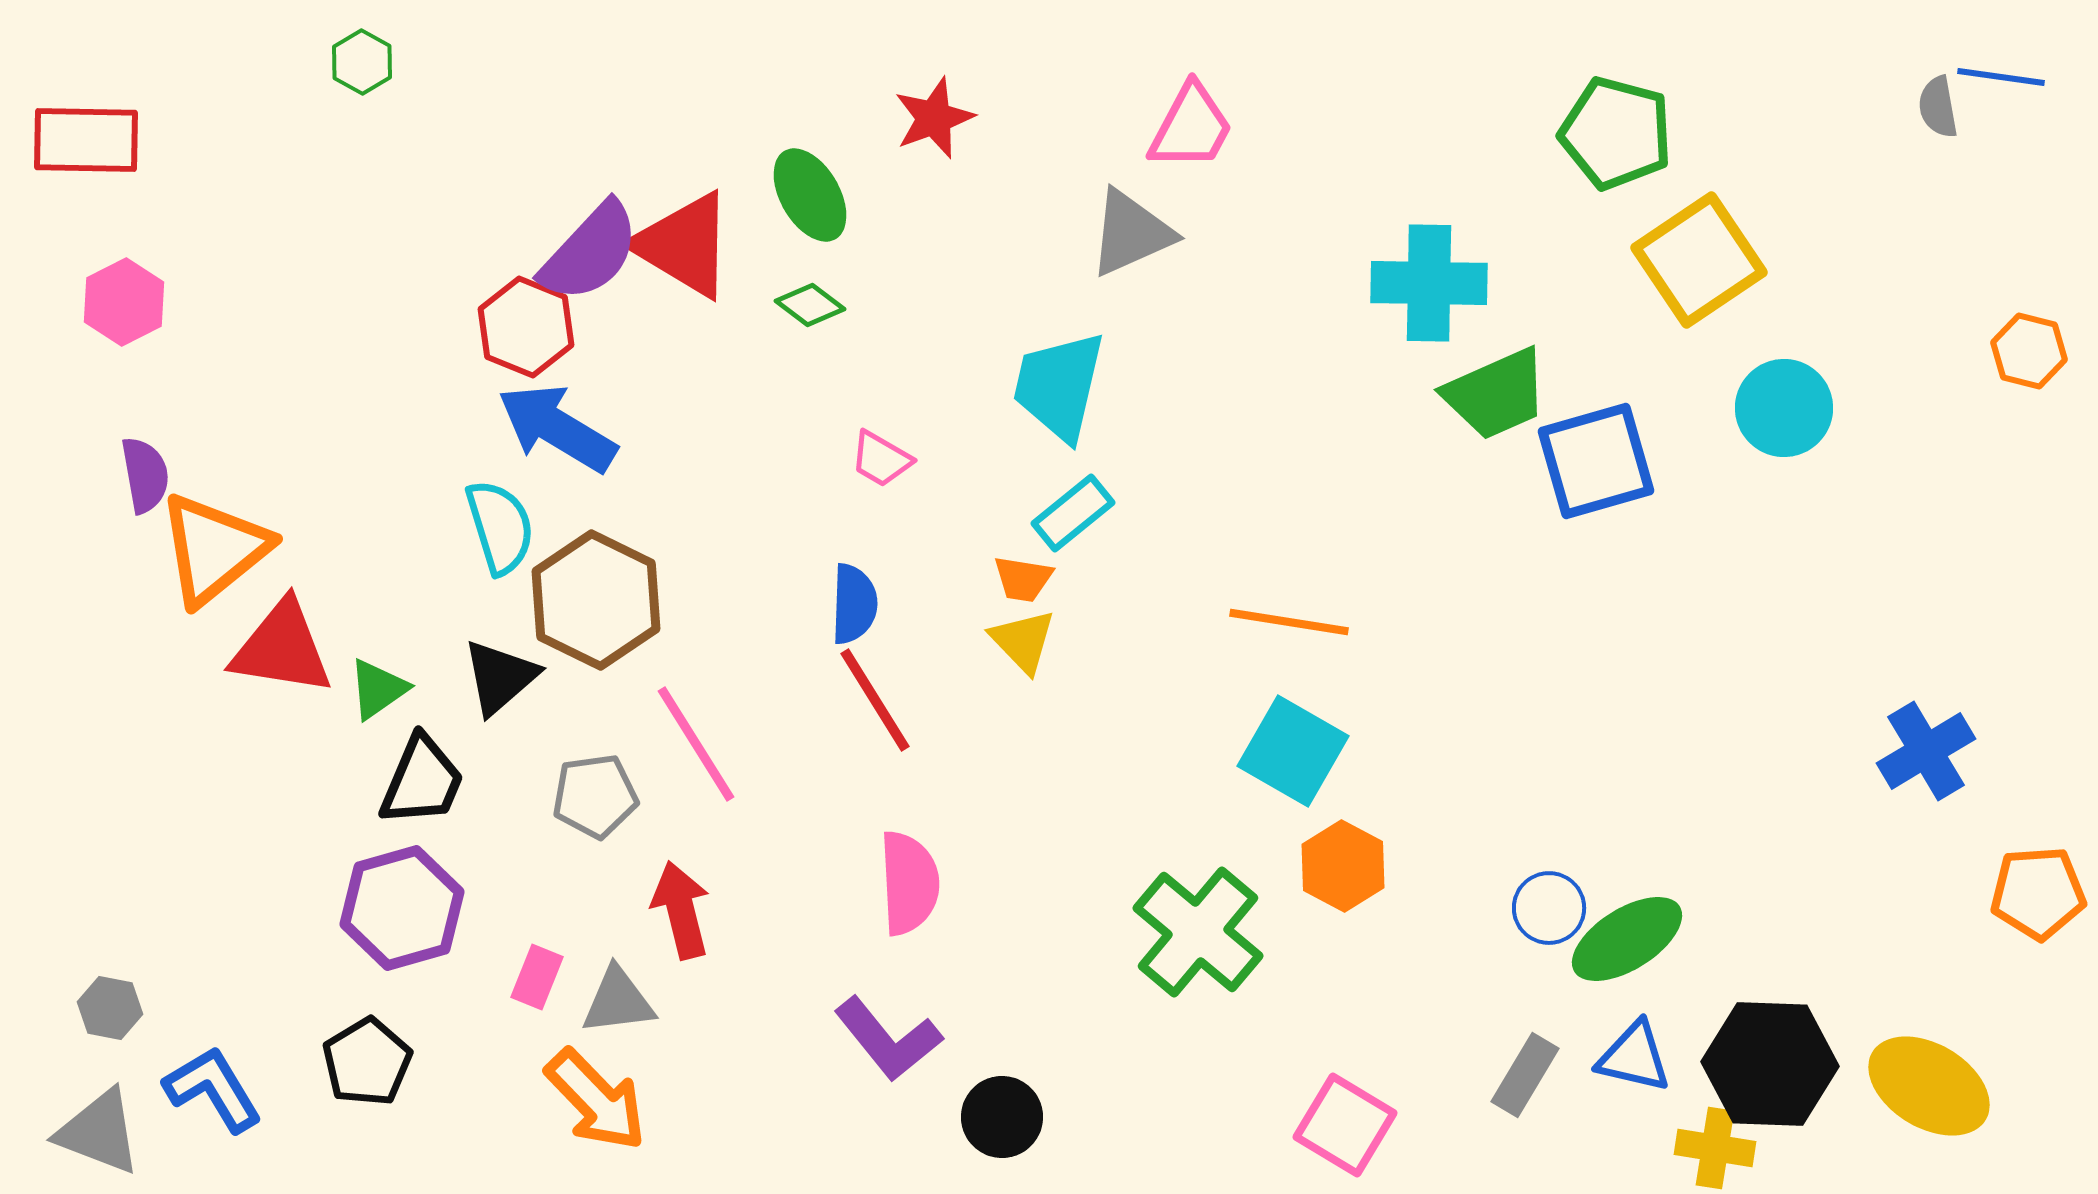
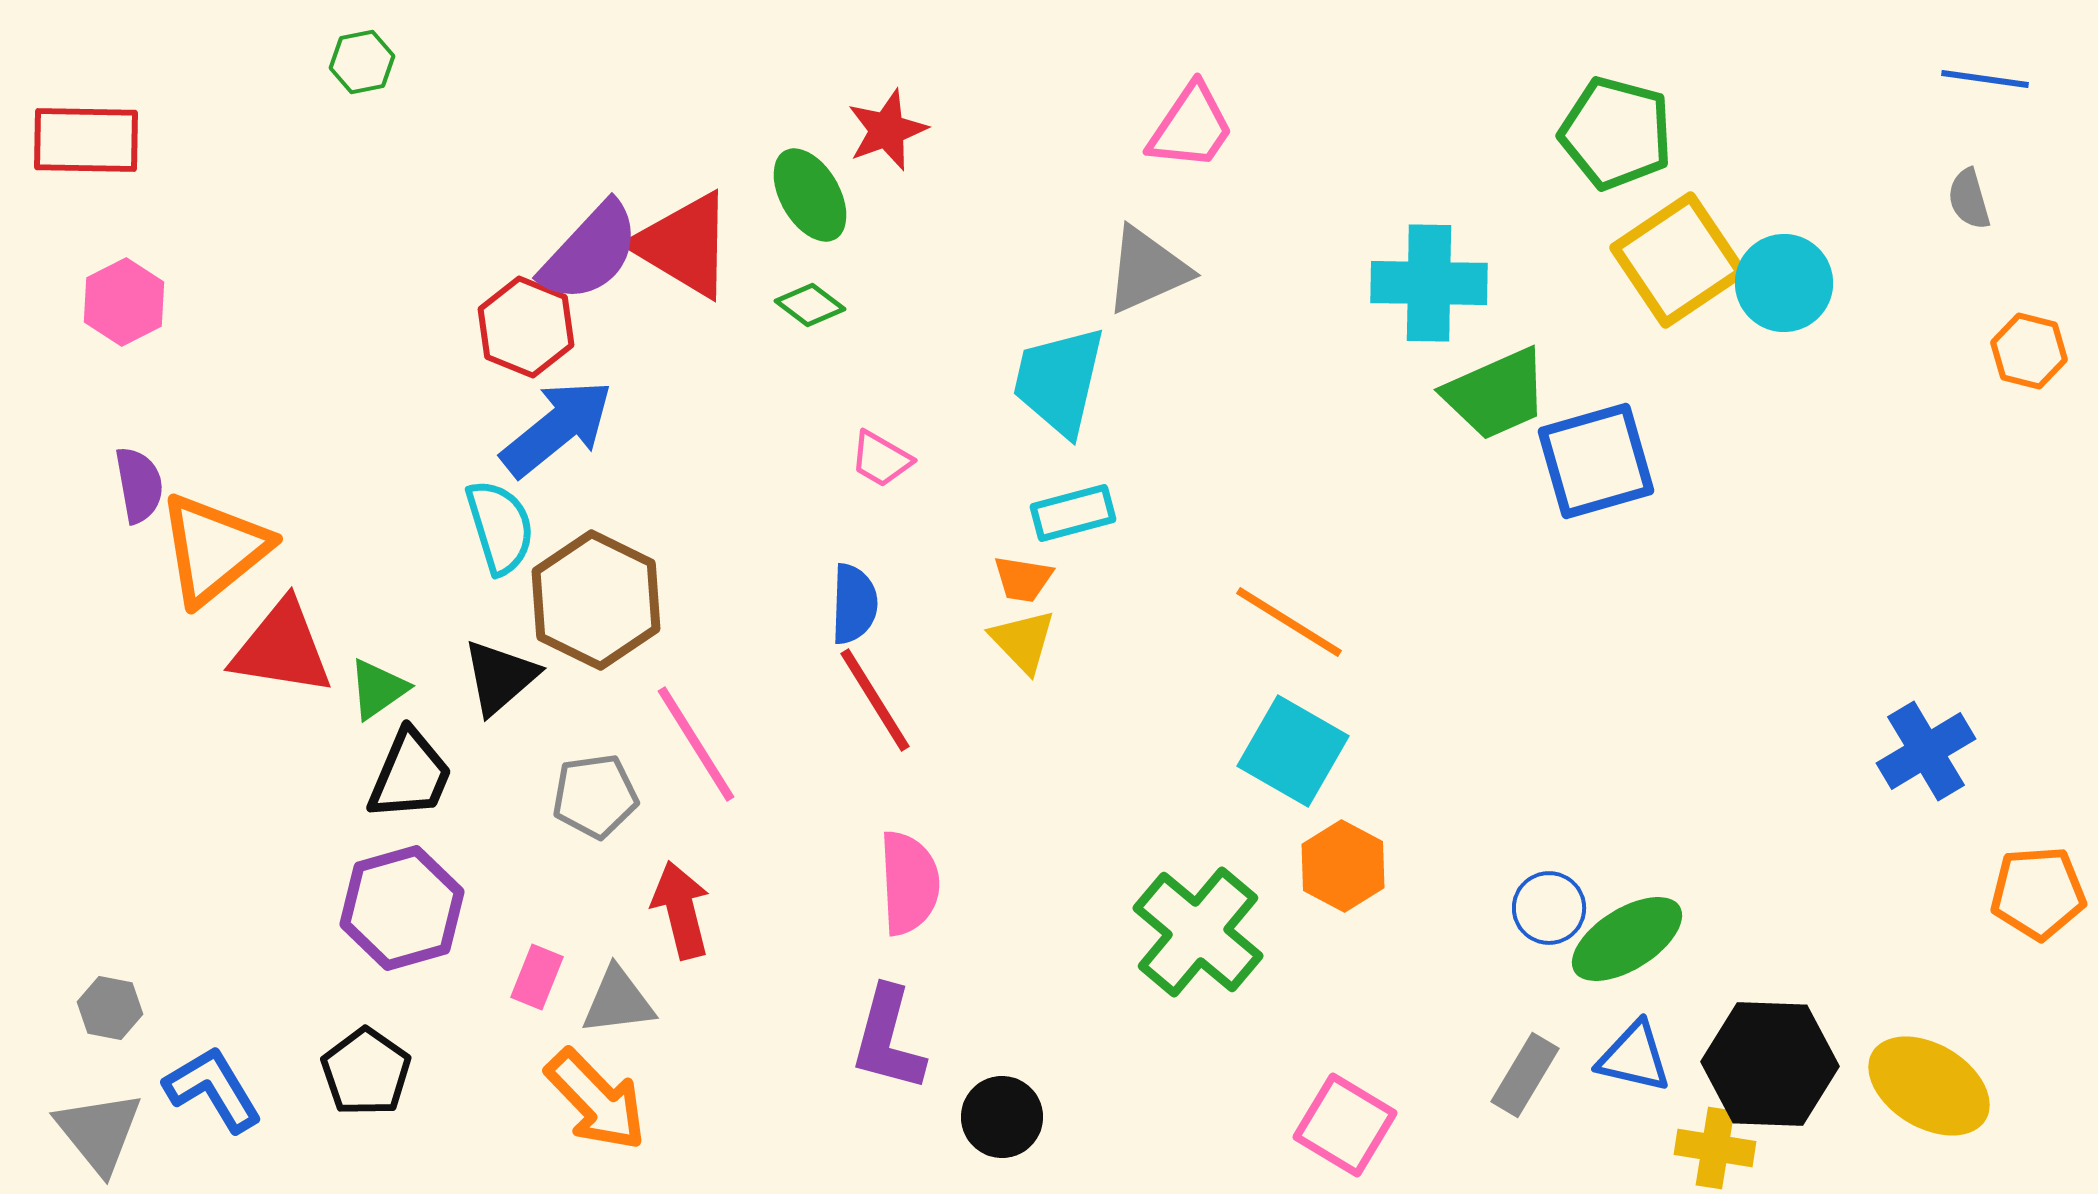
green hexagon at (362, 62): rotated 20 degrees clockwise
blue line at (2001, 77): moved 16 px left, 2 px down
gray semicircle at (1938, 107): moved 31 px right, 92 px down; rotated 6 degrees counterclockwise
red star at (934, 118): moved 47 px left, 12 px down
pink trapezoid at (1191, 127): rotated 6 degrees clockwise
gray triangle at (1131, 233): moved 16 px right, 37 px down
yellow square at (1699, 260): moved 21 px left
cyan trapezoid at (1059, 386): moved 5 px up
cyan circle at (1784, 408): moved 125 px up
blue arrow at (557, 428): rotated 110 degrees clockwise
purple semicircle at (145, 475): moved 6 px left, 10 px down
cyan rectangle at (1073, 513): rotated 24 degrees clockwise
orange line at (1289, 622): rotated 23 degrees clockwise
black trapezoid at (422, 781): moved 12 px left, 6 px up
purple L-shape at (888, 1039): rotated 54 degrees clockwise
black pentagon at (367, 1062): moved 1 px left, 10 px down; rotated 6 degrees counterclockwise
gray triangle at (99, 1132): rotated 30 degrees clockwise
